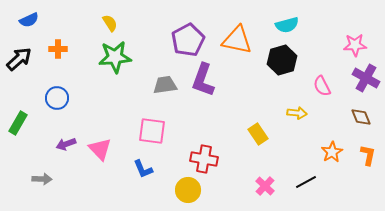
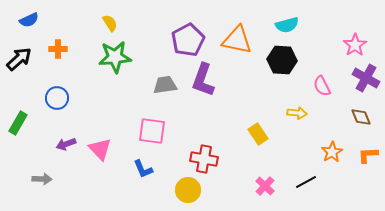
pink star: rotated 30 degrees counterclockwise
black hexagon: rotated 20 degrees clockwise
orange L-shape: rotated 105 degrees counterclockwise
